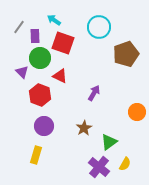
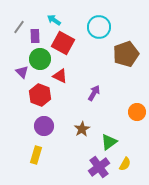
red square: rotated 10 degrees clockwise
green circle: moved 1 px down
brown star: moved 2 px left, 1 px down
purple cross: rotated 15 degrees clockwise
